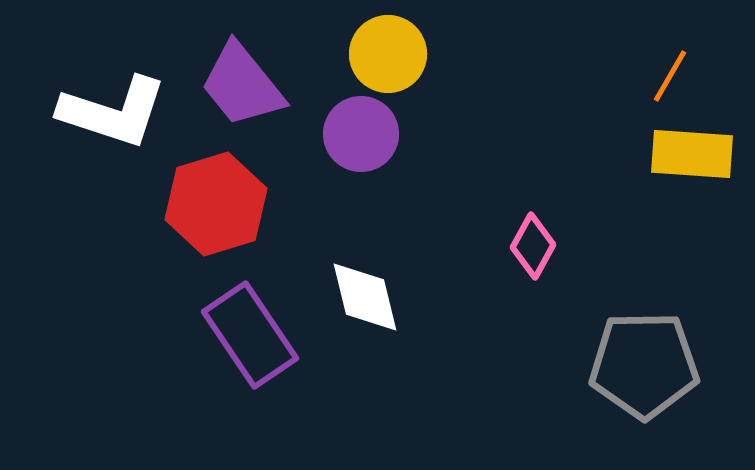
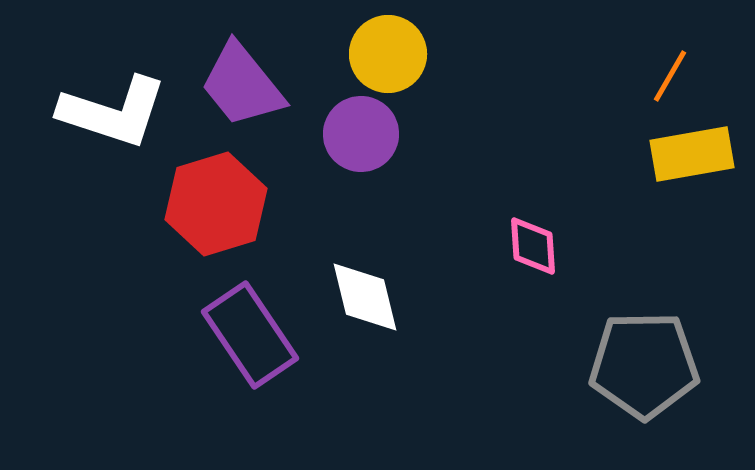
yellow rectangle: rotated 14 degrees counterclockwise
pink diamond: rotated 32 degrees counterclockwise
